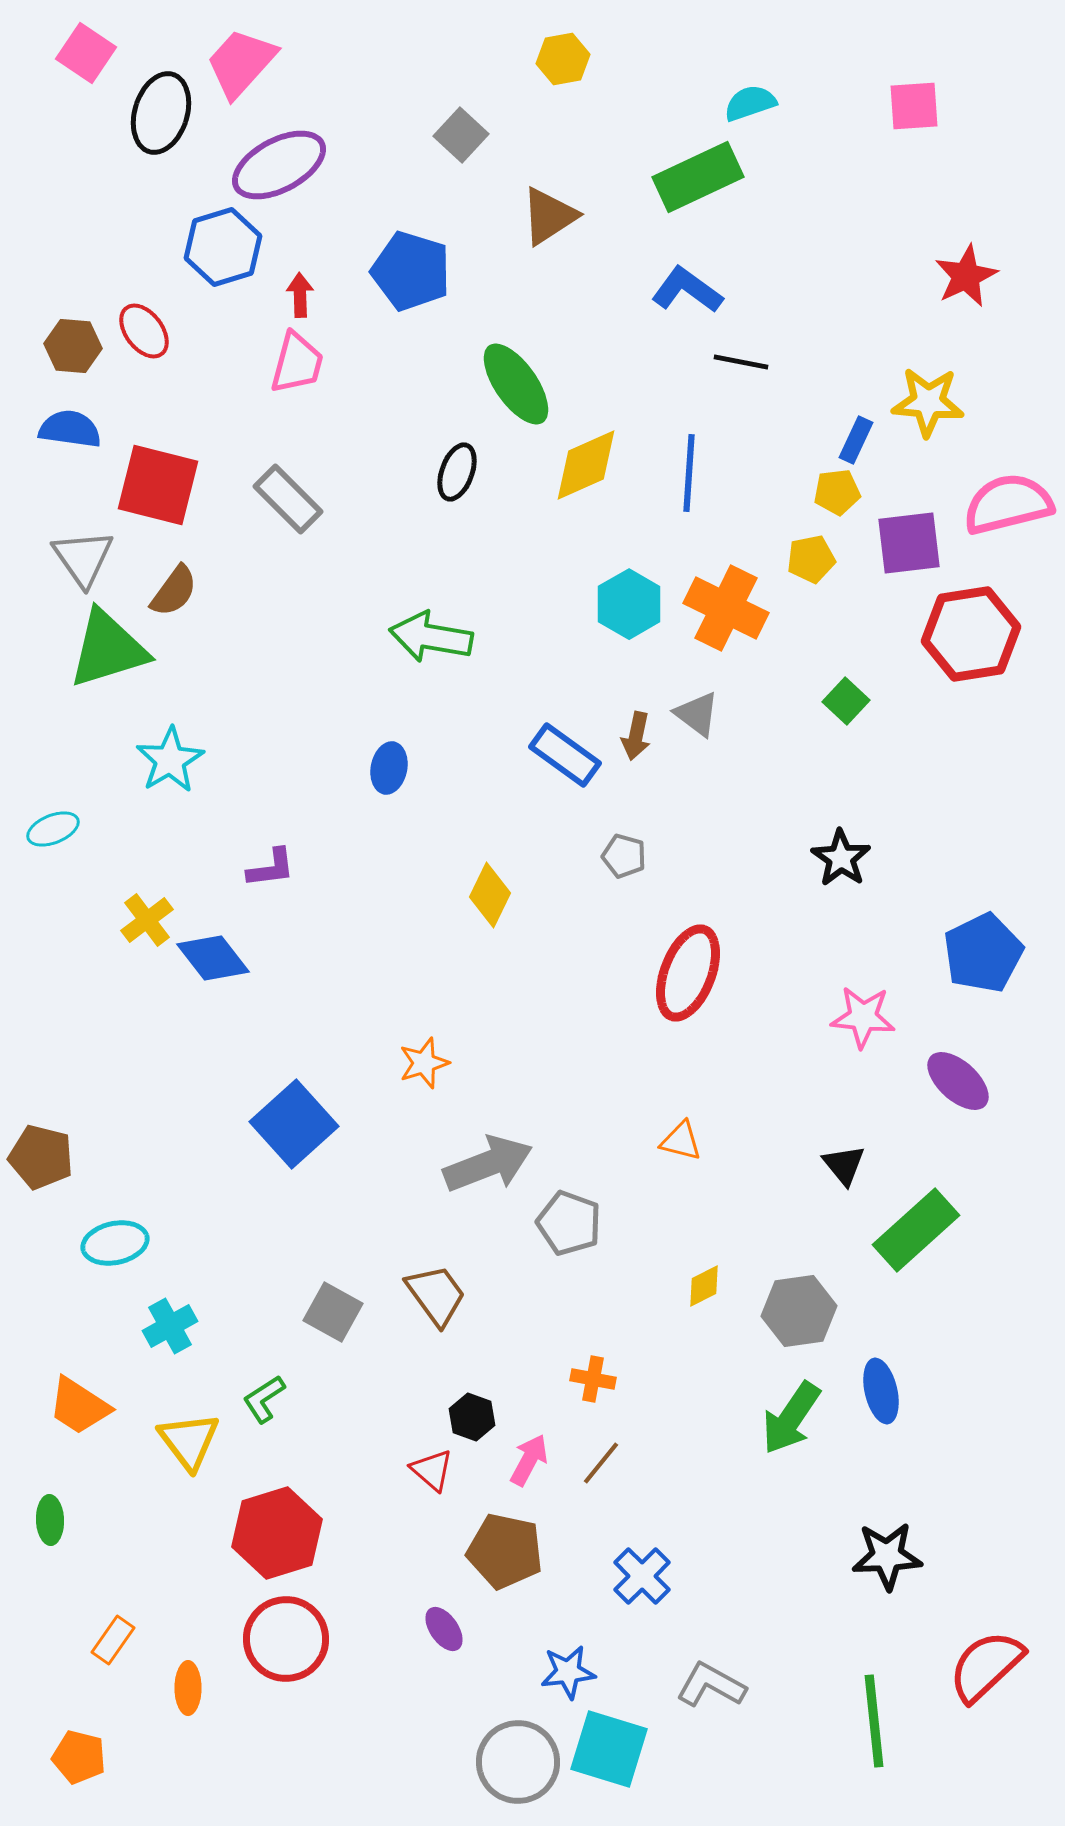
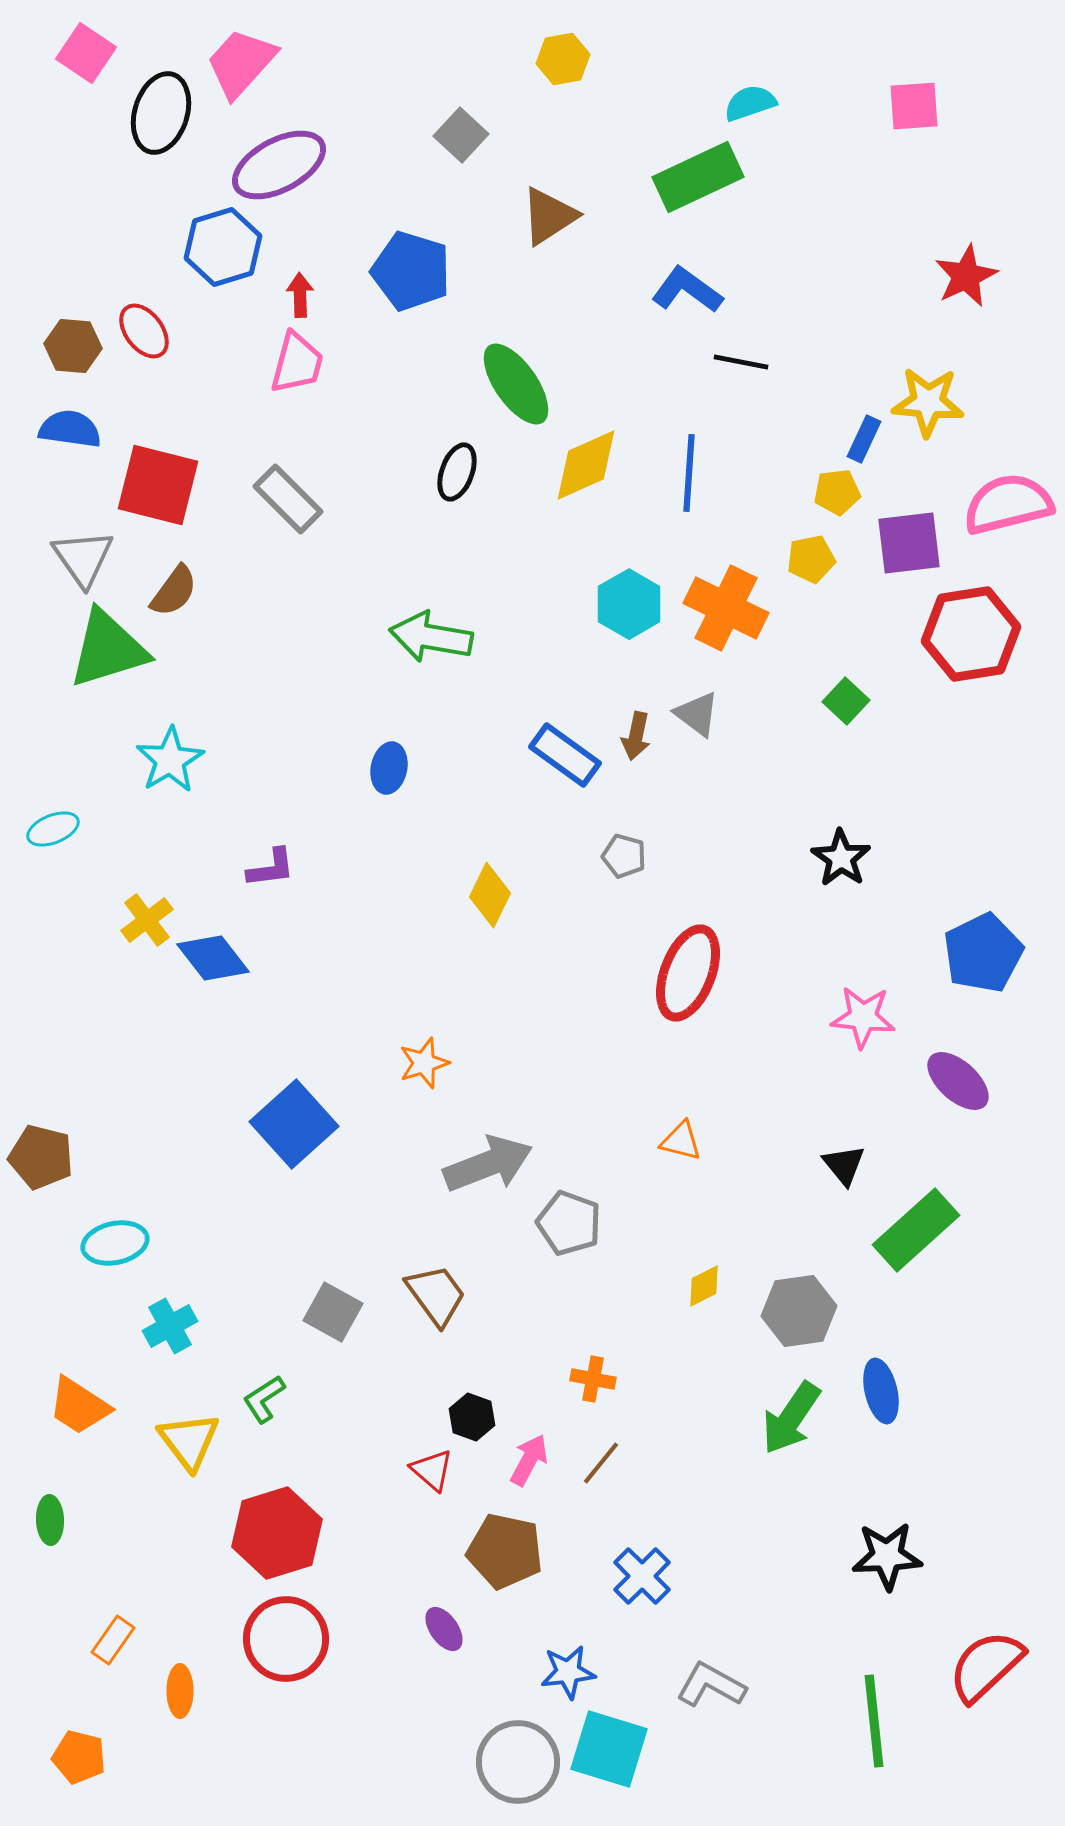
blue rectangle at (856, 440): moved 8 px right, 1 px up
orange ellipse at (188, 1688): moved 8 px left, 3 px down
